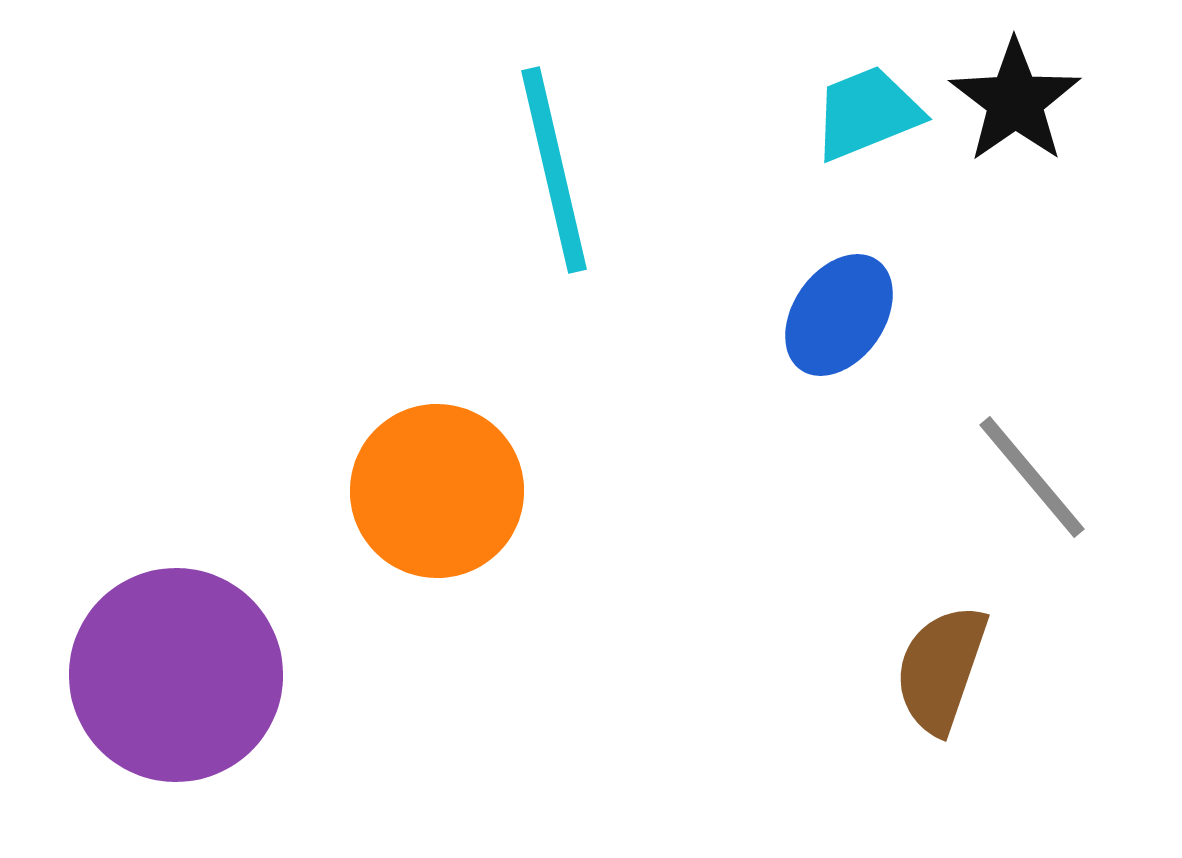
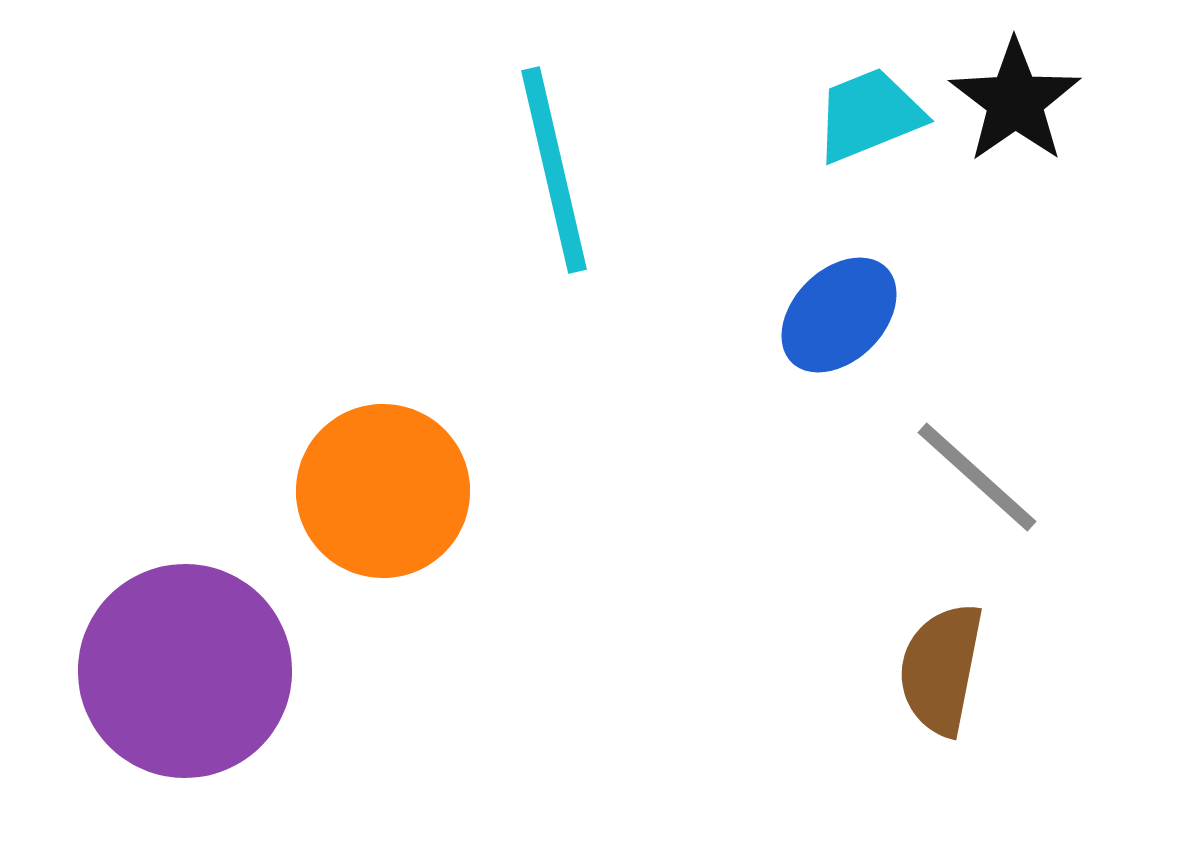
cyan trapezoid: moved 2 px right, 2 px down
blue ellipse: rotated 10 degrees clockwise
gray line: moved 55 px left; rotated 8 degrees counterclockwise
orange circle: moved 54 px left
brown semicircle: rotated 8 degrees counterclockwise
purple circle: moved 9 px right, 4 px up
